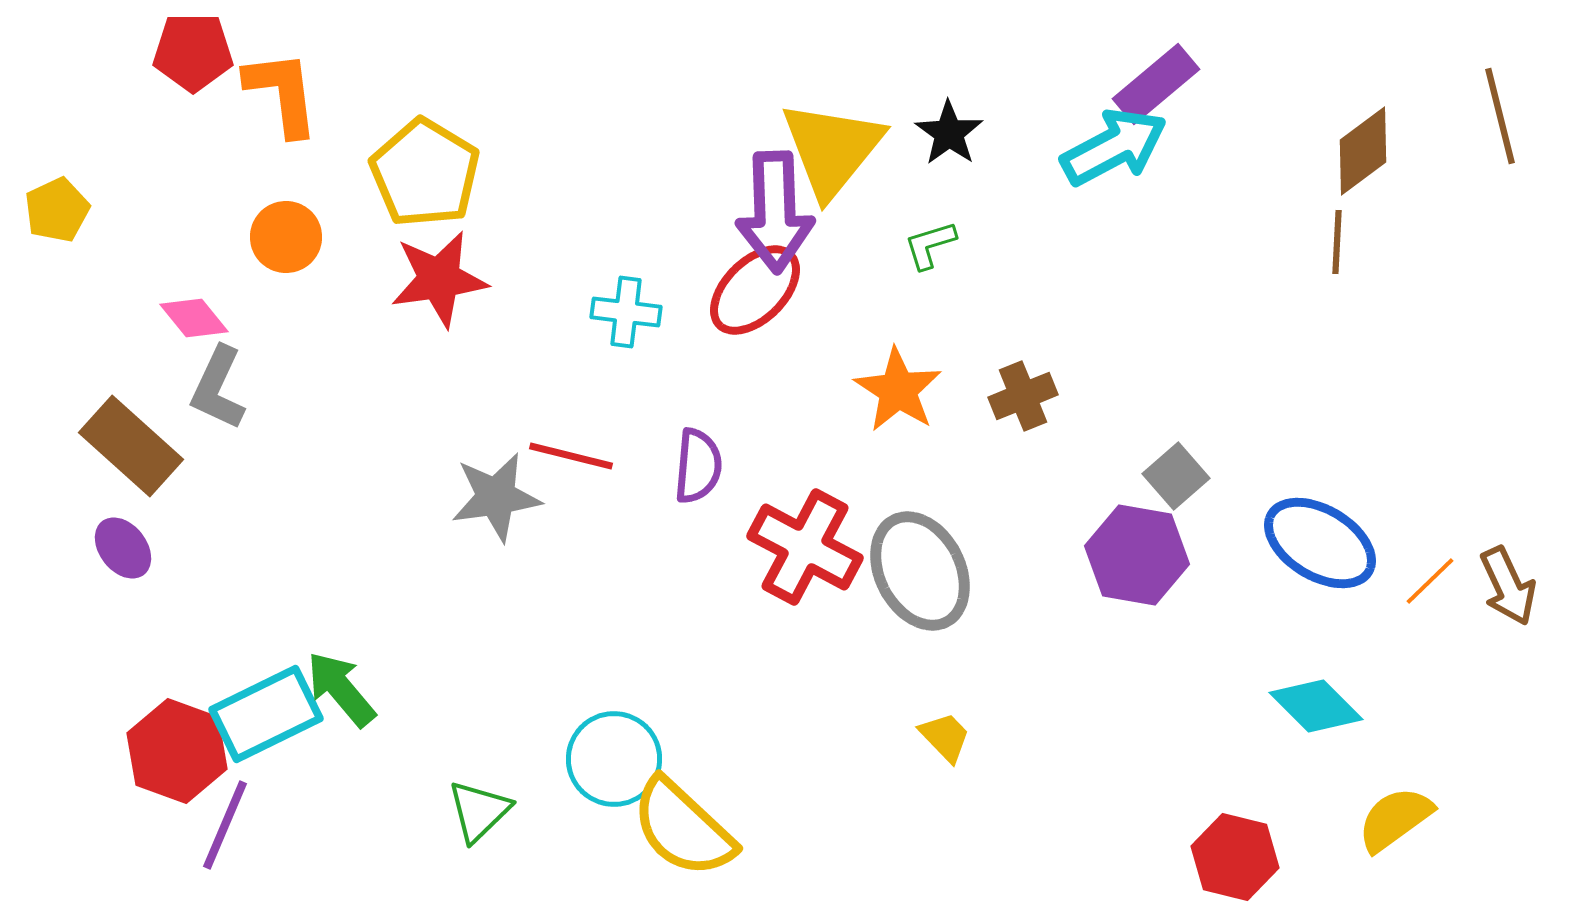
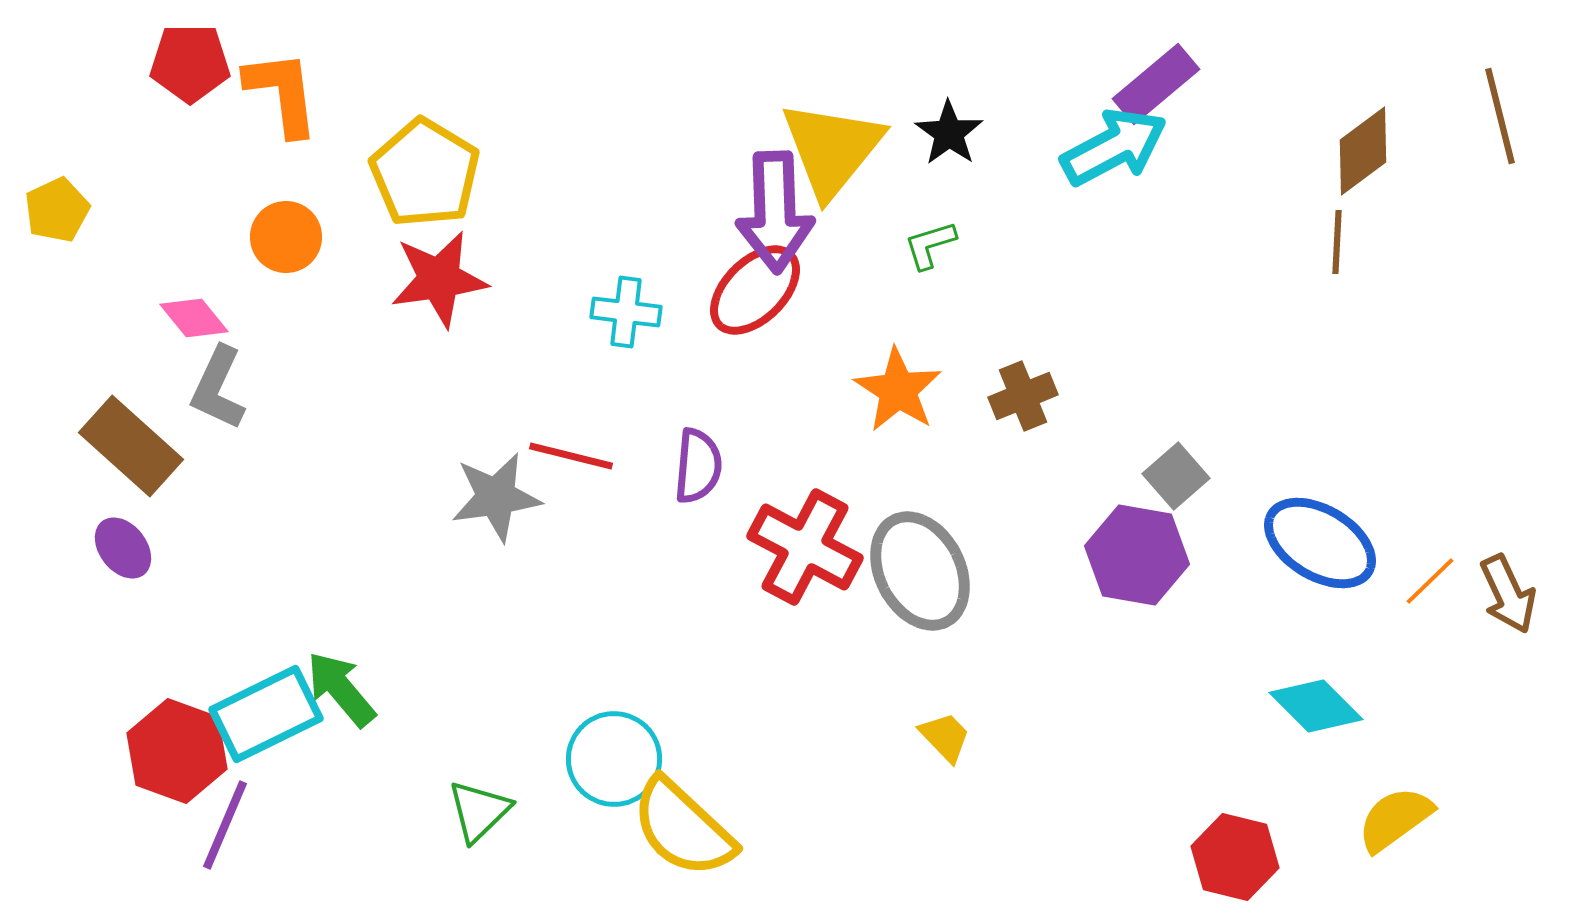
red pentagon at (193, 52): moved 3 px left, 11 px down
brown arrow at (1508, 586): moved 8 px down
